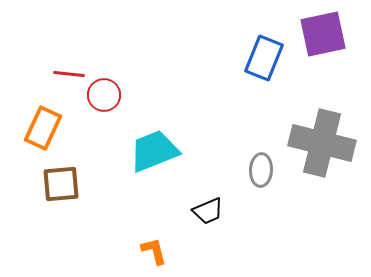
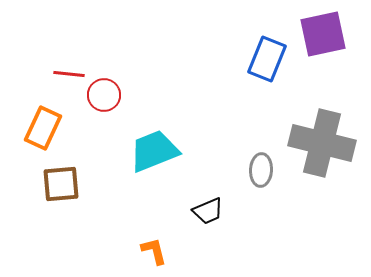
blue rectangle: moved 3 px right, 1 px down
